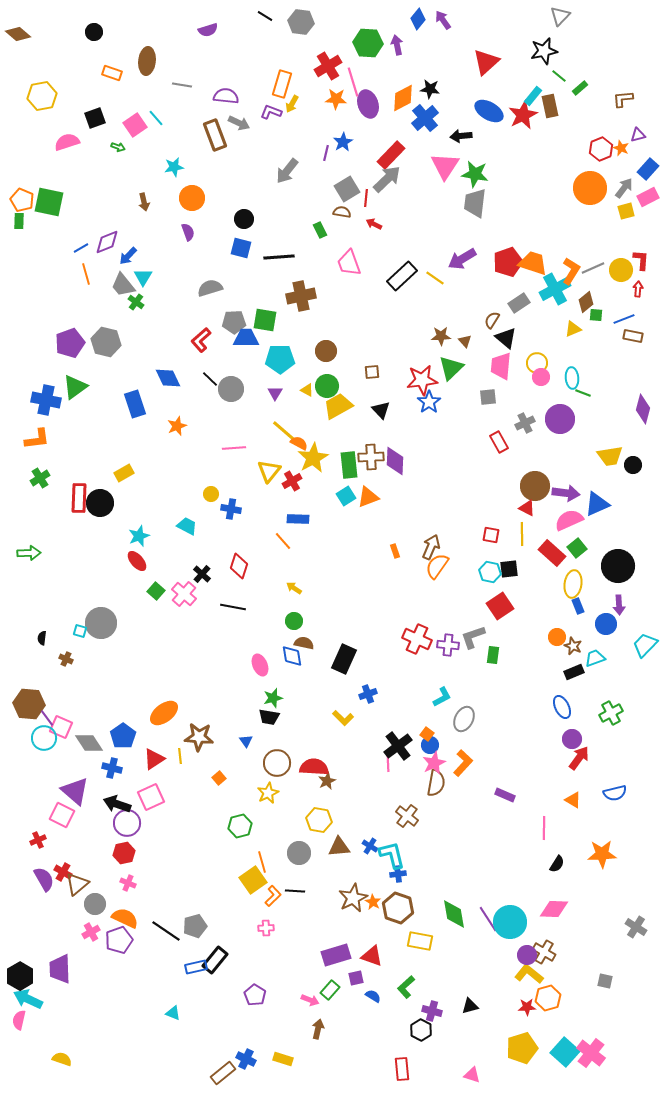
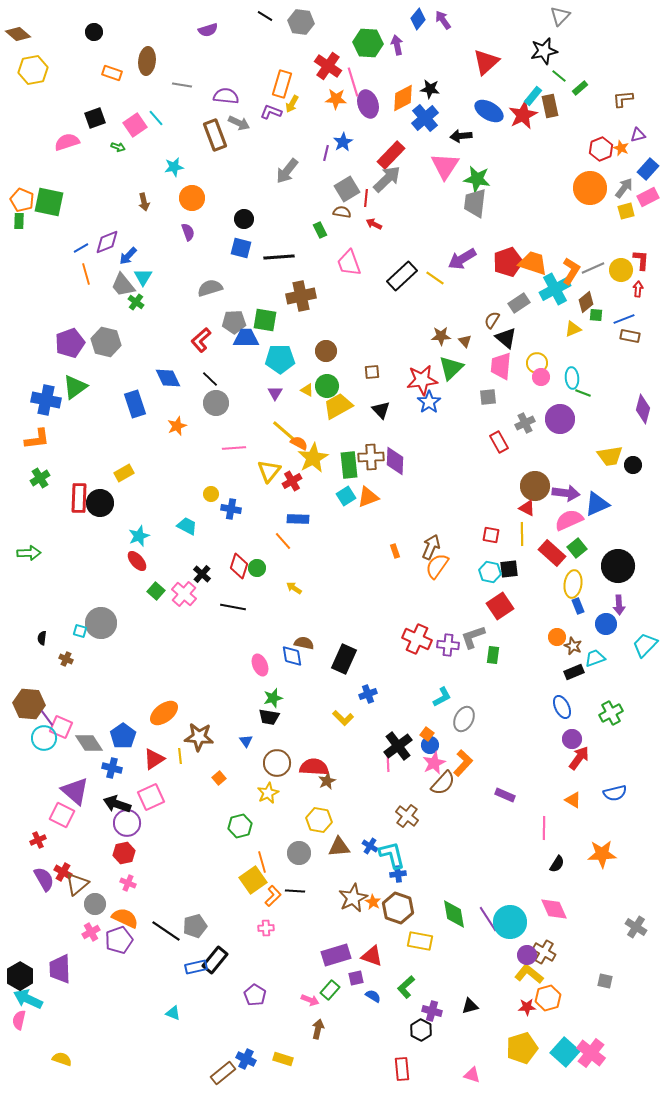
red cross at (328, 66): rotated 24 degrees counterclockwise
yellow hexagon at (42, 96): moved 9 px left, 26 px up
green star at (475, 174): moved 2 px right, 5 px down
brown rectangle at (633, 336): moved 3 px left
gray circle at (231, 389): moved 15 px left, 14 px down
green circle at (294, 621): moved 37 px left, 53 px up
brown semicircle at (436, 783): moved 7 px right; rotated 32 degrees clockwise
pink diamond at (554, 909): rotated 64 degrees clockwise
